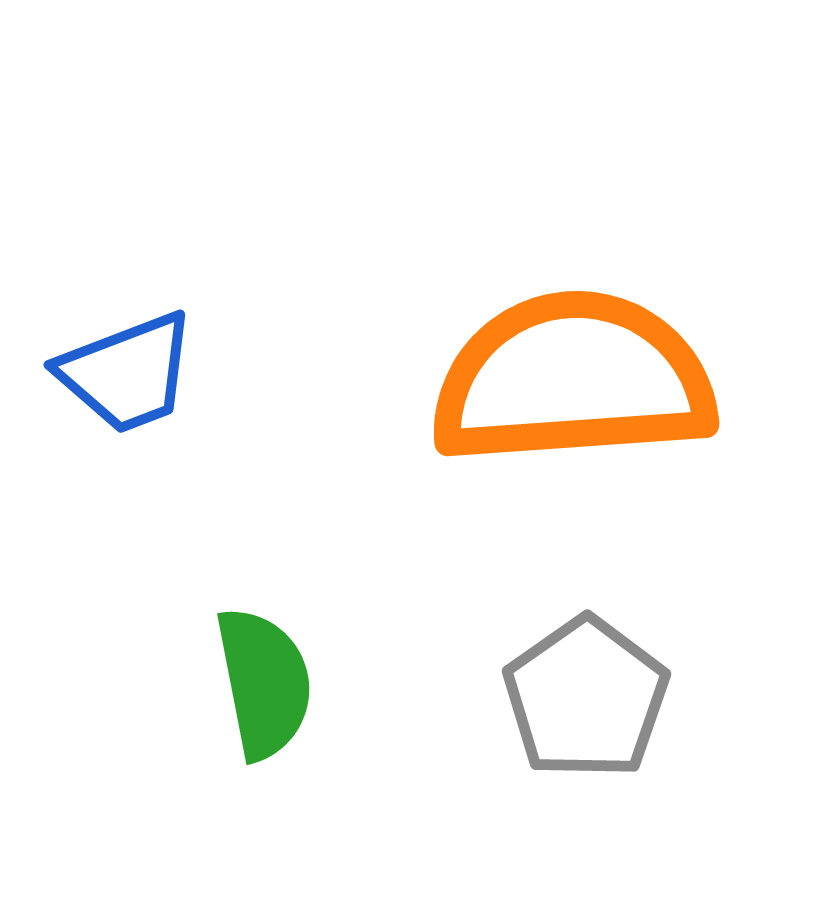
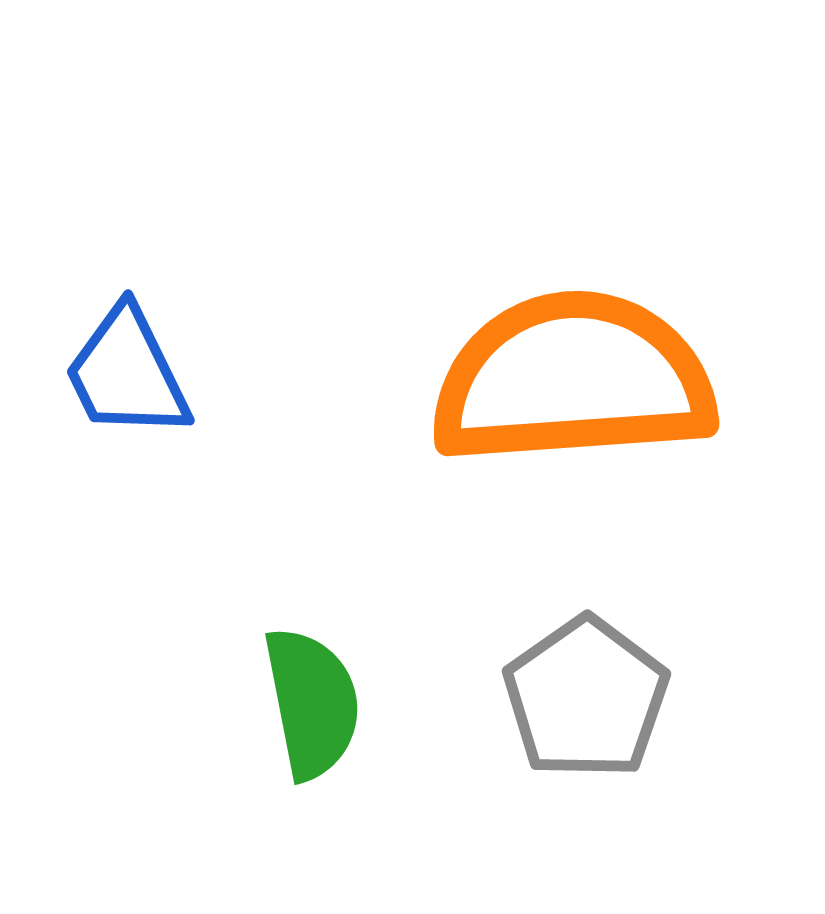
blue trapezoid: rotated 85 degrees clockwise
green semicircle: moved 48 px right, 20 px down
